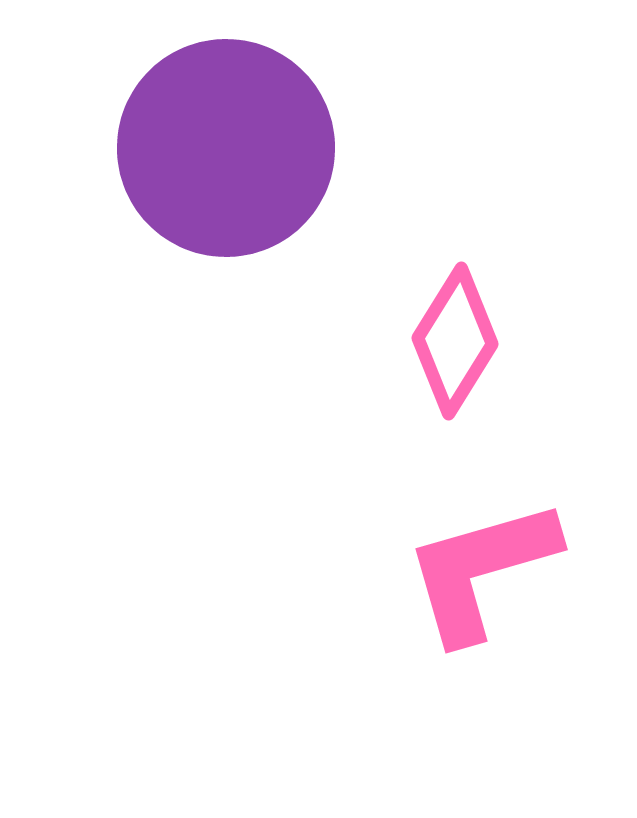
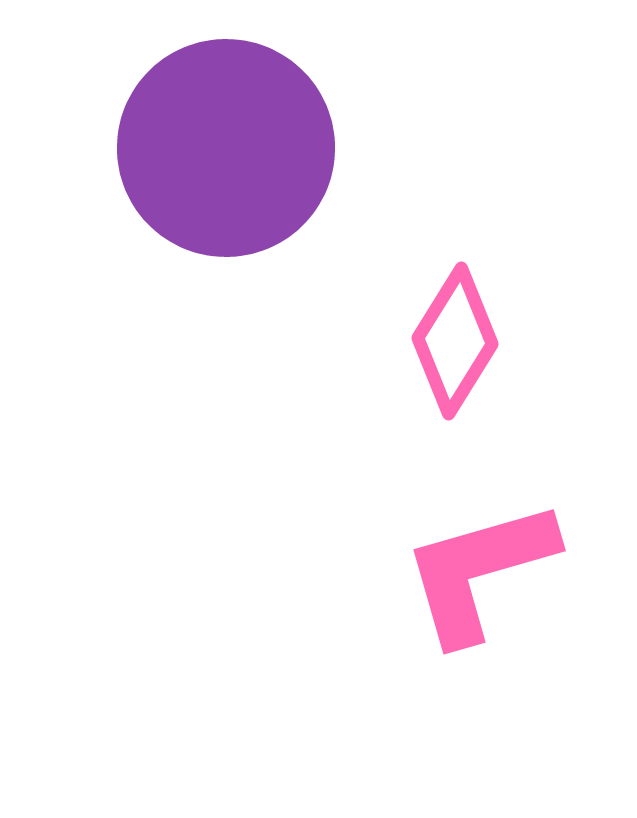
pink L-shape: moved 2 px left, 1 px down
